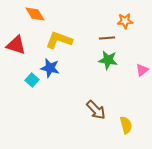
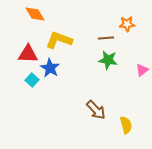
orange star: moved 2 px right, 3 px down
brown line: moved 1 px left
red triangle: moved 12 px right, 9 px down; rotated 15 degrees counterclockwise
blue star: rotated 18 degrees clockwise
